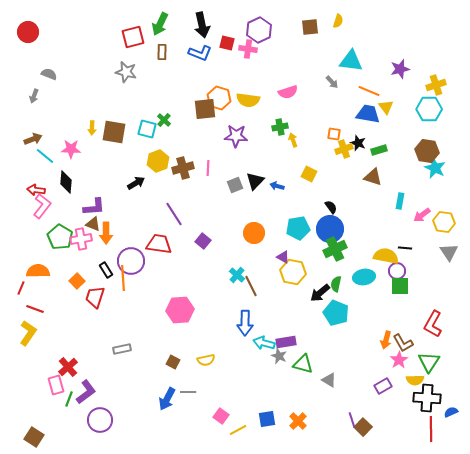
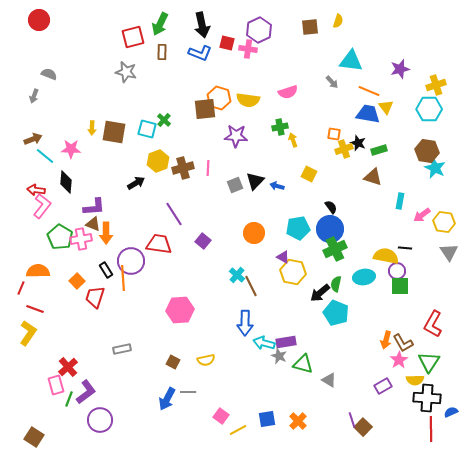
red circle at (28, 32): moved 11 px right, 12 px up
